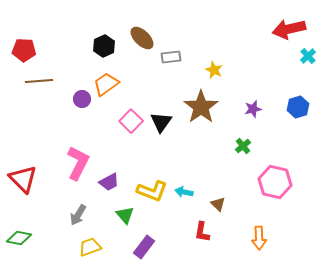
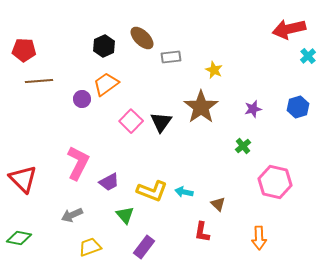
gray arrow: moved 6 px left; rotated 35 degrees clockwise
